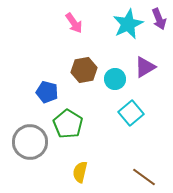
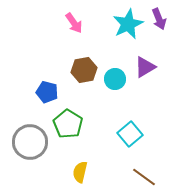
cyan square: moved 1 px left, 21 px down
